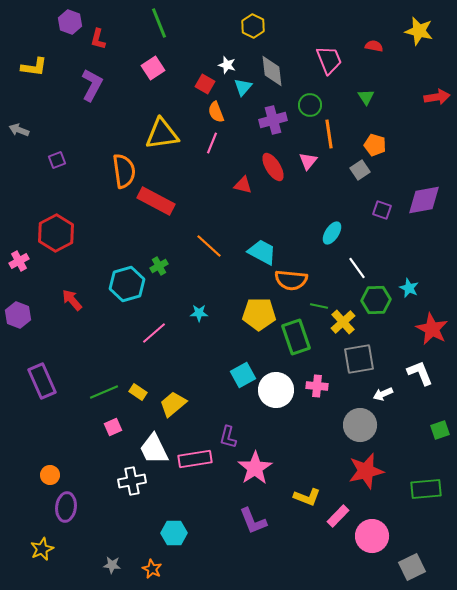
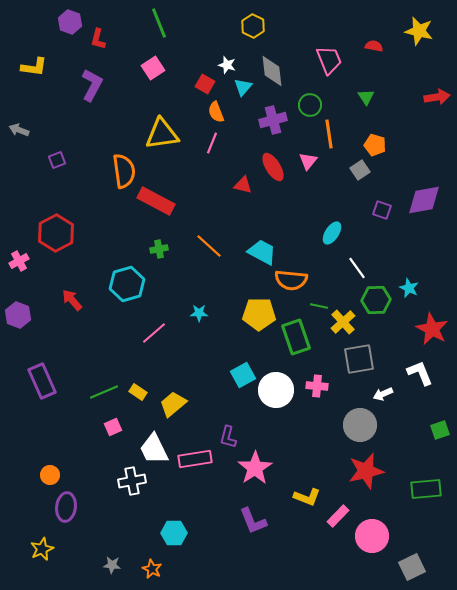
green cross at (159, 266): moved 17 px up; rotated 18 degrees clockwise
